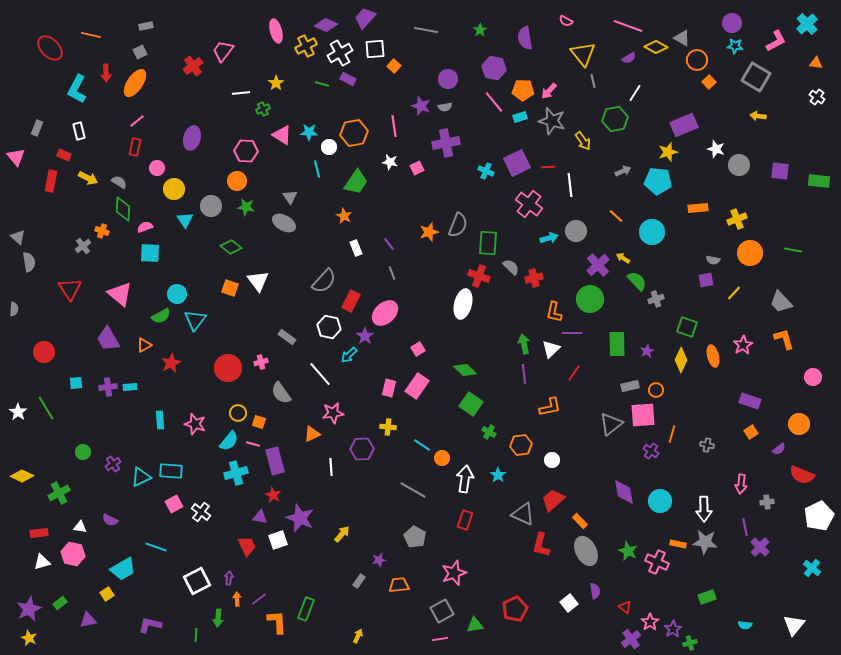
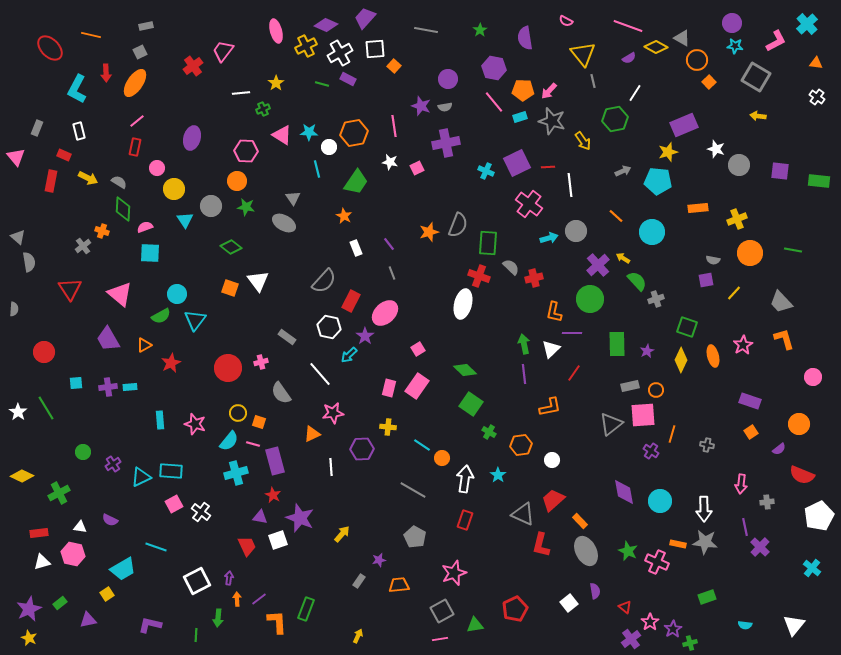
gray triangle at (290, 197): moved 3 px right, 1 px down
